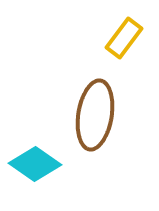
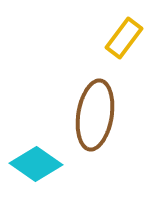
cyan diamond: moved 1 px right
